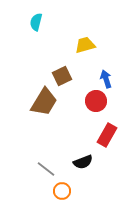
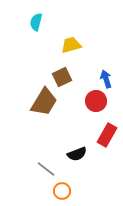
yellow trapezoid: moved 14 px left
brown square: moved 1 px down
black semicircle: moved 6 px left, 8 px up
